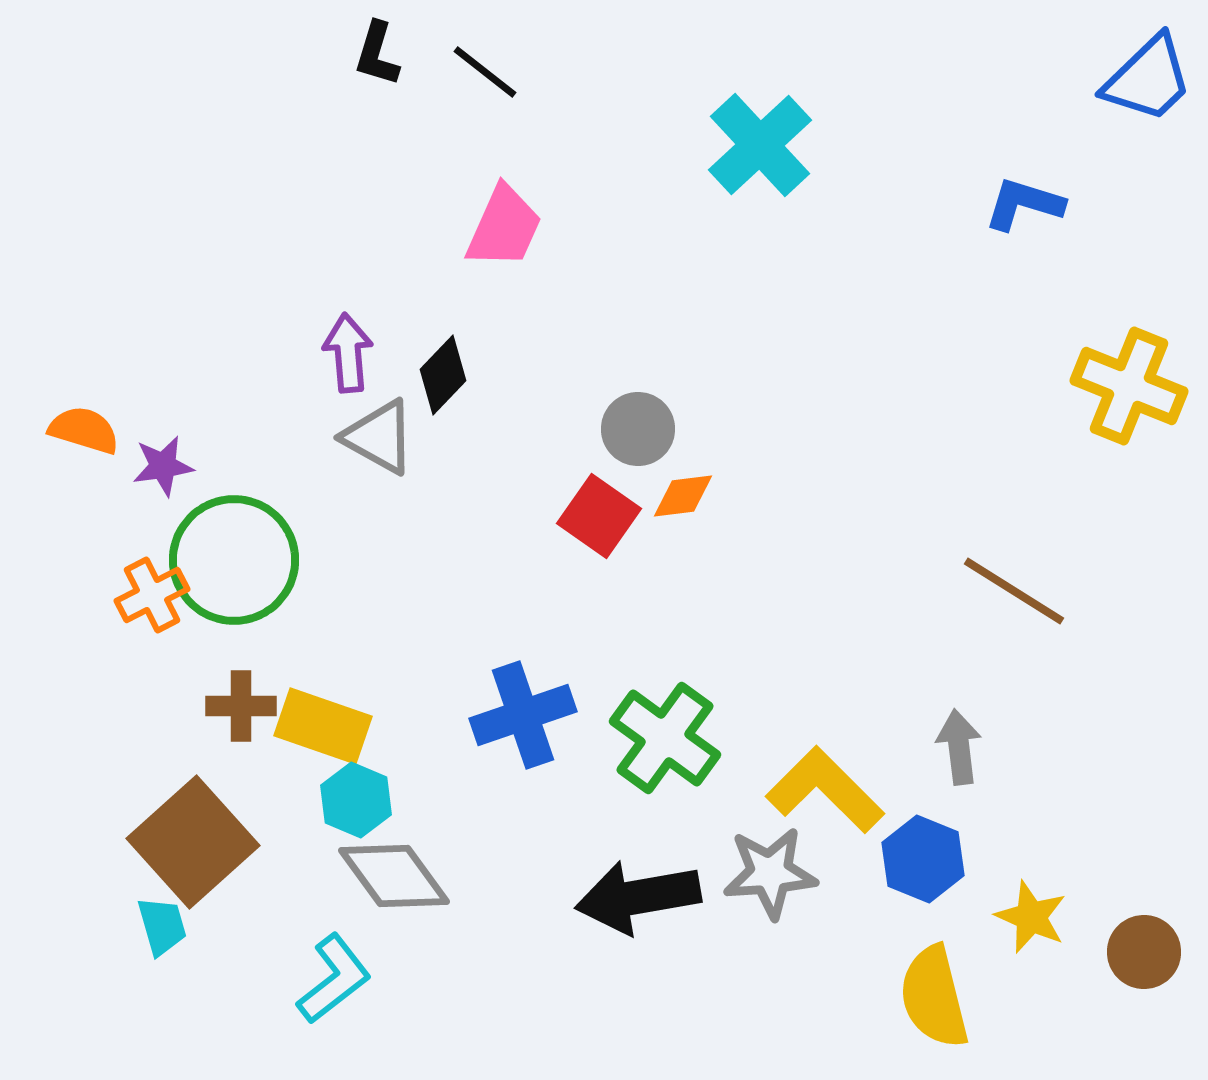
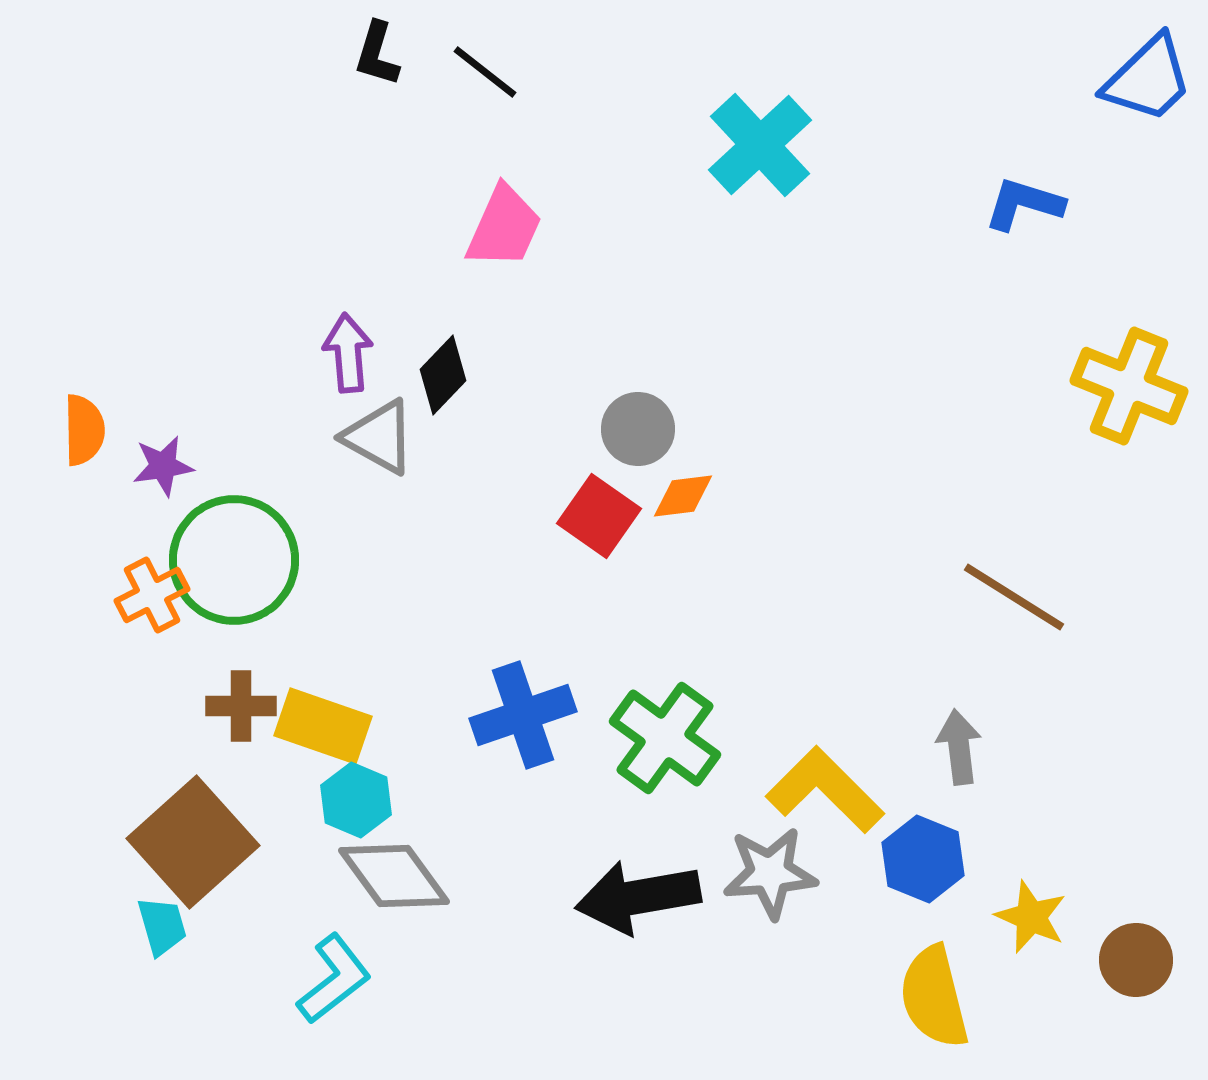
orange semicircle: rotated 72 degrees clockwise
brown line: moved 6 px down
brown circle: moved 8 px left, 8 px down
